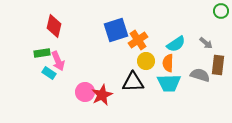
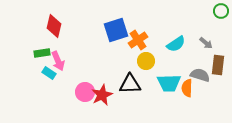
orange semicircle: moved 19 px right, 25 px down
black triangle: moved 3 px left, 2 px down
